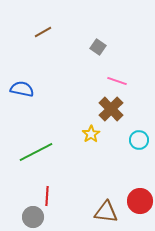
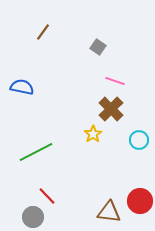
brown line: rotated 24 degrees counterclockwise
pink line: moved 2 px left
blue semicircle: moved 2 px up
yellow star: moved 2 px right
red line: rotated 48 degrees counterclockwise
brown triangle: moved 3 px right
